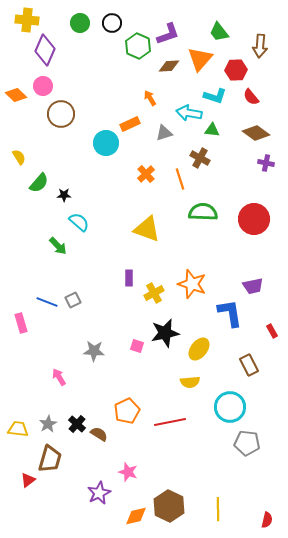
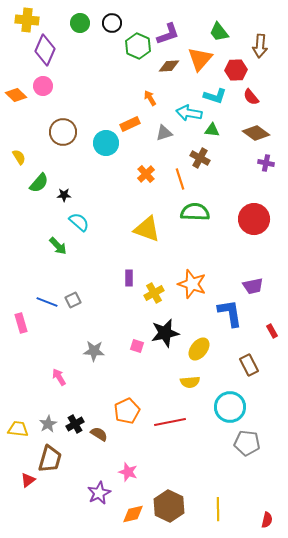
brown circle at (61, 114): moved 2 px right, 18 px down
green semicircle at (203, 212): moved 8 px left
black cross at (77, 424): moved 2 px left; rotated 18 degrees clockwise
orange diamond at (136, 516): moved 3 px left, 2 px up
